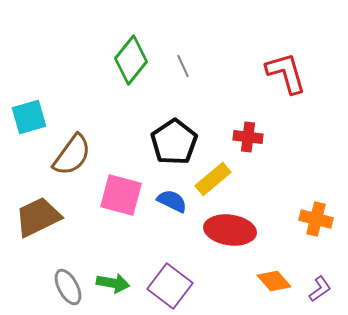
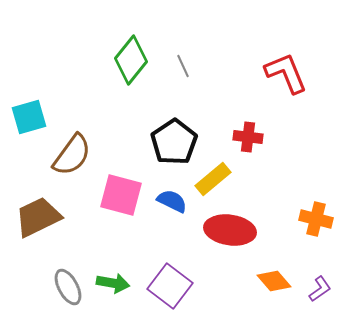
red L-shape: rotated 6 degrees counterclockwise
